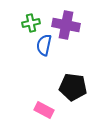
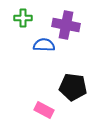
green cross: moved 8 px left, 5 px up; rotated 12 degrees clockwise
blue semicircle: rotated 80 degrees clockwise
